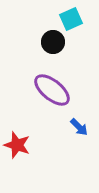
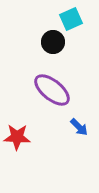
red star: moved 8 px up; rotated 16 degrees counterclockwise
